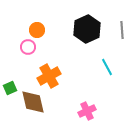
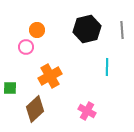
black hexagon: rotated 12 degrees clockwise
pink circle: moved 2 px left
cyan line: rotated 30 degrees clockwise
orange cross: moved 1 px right
green square: rotated 24 degrees clockwise
brown diamond: moved 2 px right, 7 px down; rotated 60 degrees clockwise
pink cross: rotated 36 degrees counterclockwise
